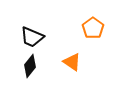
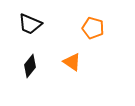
orange pentagon: rotated 20 degrees counterclockwise
black trapezoid: moved 2 px left, 13 px up
